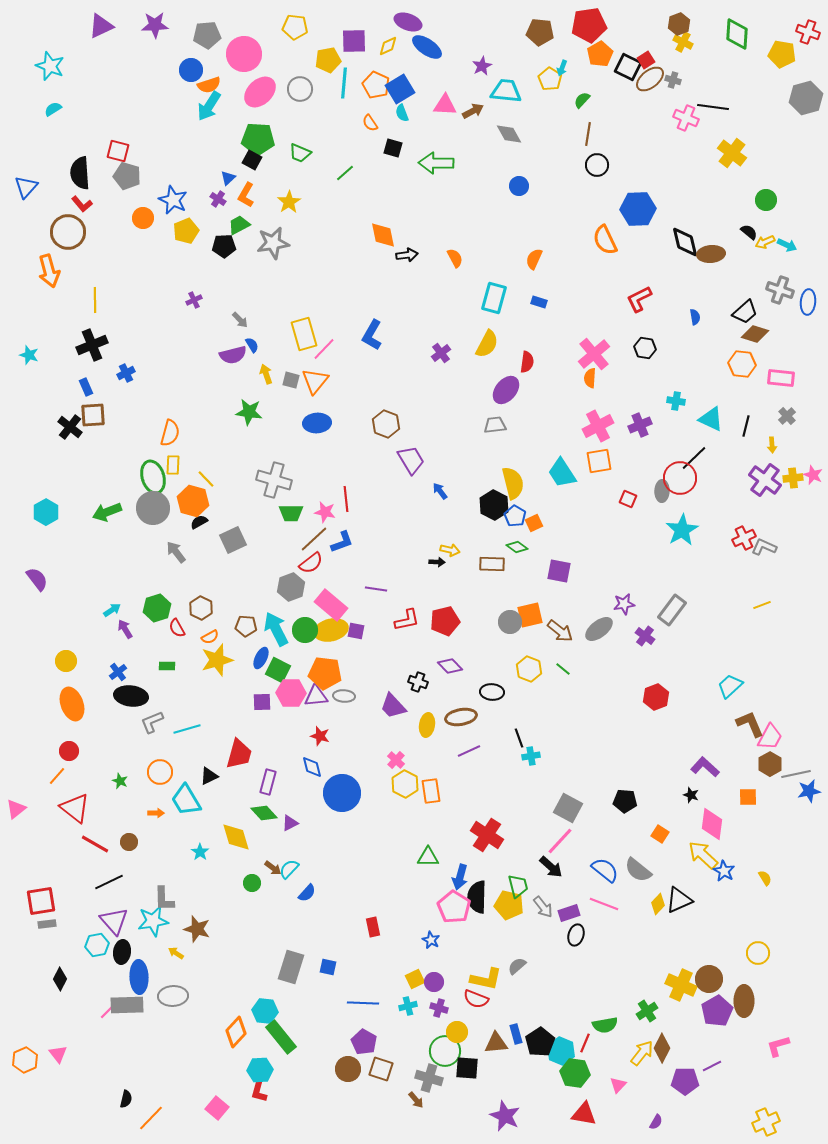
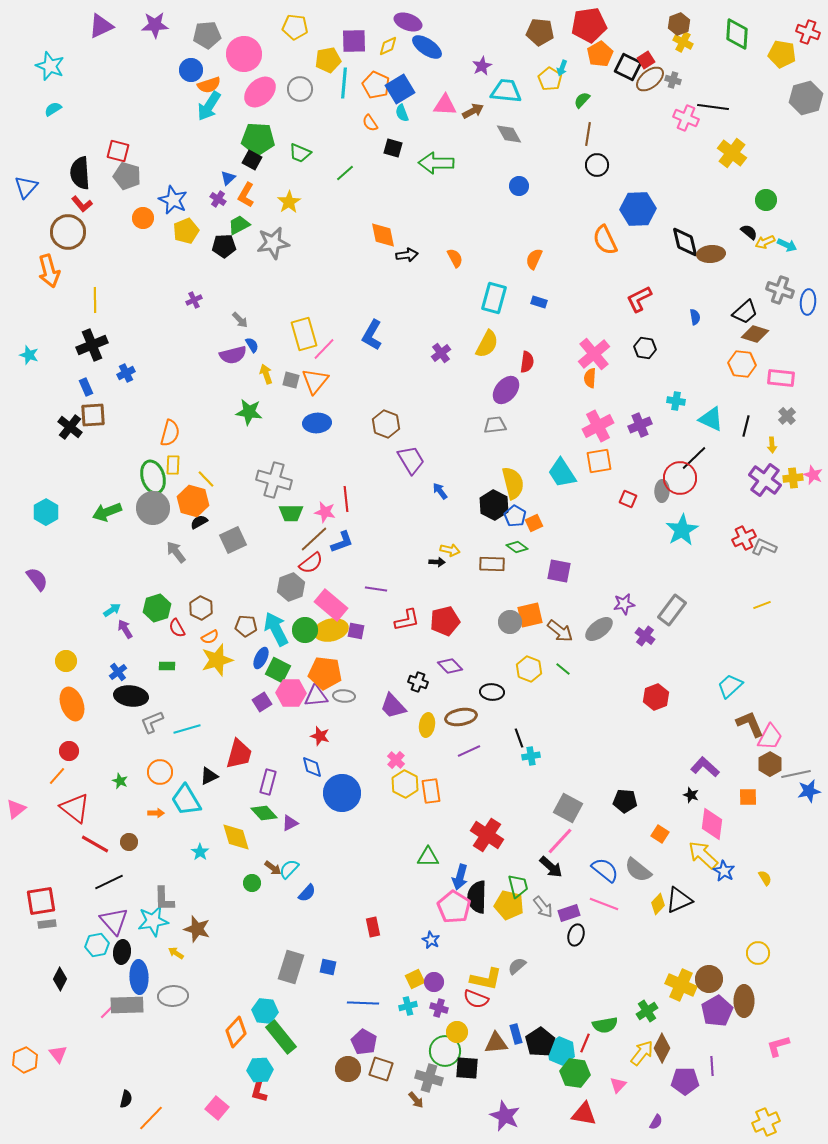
purple square at (262, 702): rotated 30 degrees counterclockwise
purple line at (712, 1066): rotated 66 degrees counterclockwise
